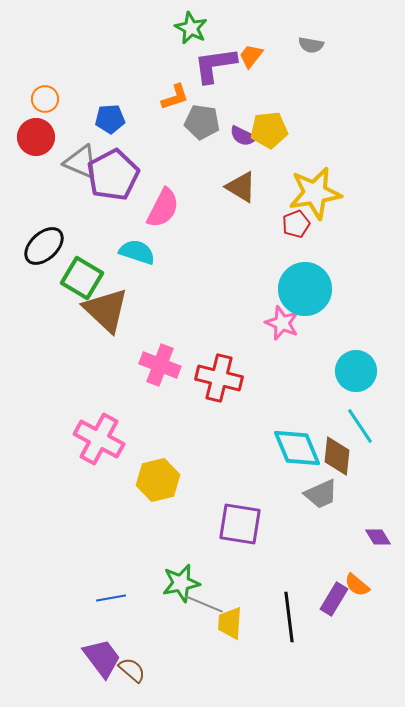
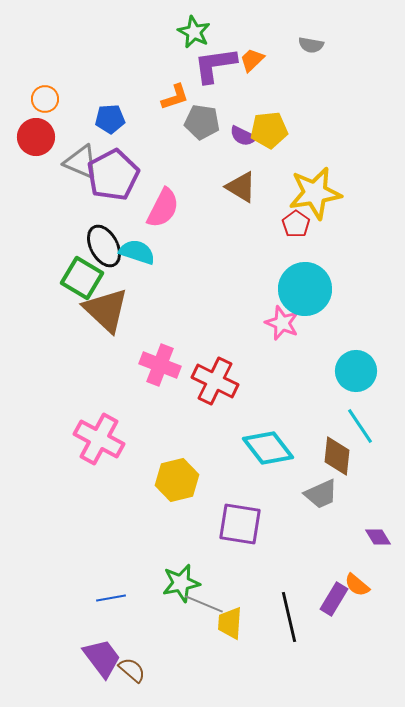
green star at (191, 28): moved 3 px right, 4 px down
orange trapezoid at (251, 56): moved 1 px right, 4 px down; rotated 8 degrees clockwise
red pentagon at (296, 224): rotated 16 degrees counterclockwise
black ellipse at (44, 246): moved 60 px right; rotated 75 degrees counterclockwise
red cross at (219, 378): moved 4 px left, 3 px down; rotated 12 degrees clockwise
cyan diamond at (297, 448): moved 29 px left; rotated 15 degrees counterclockwise
yellow hexagon at (158, 480): moved 19 px right
black line at (289, 617): rotated 6 degrees counterclockwise
